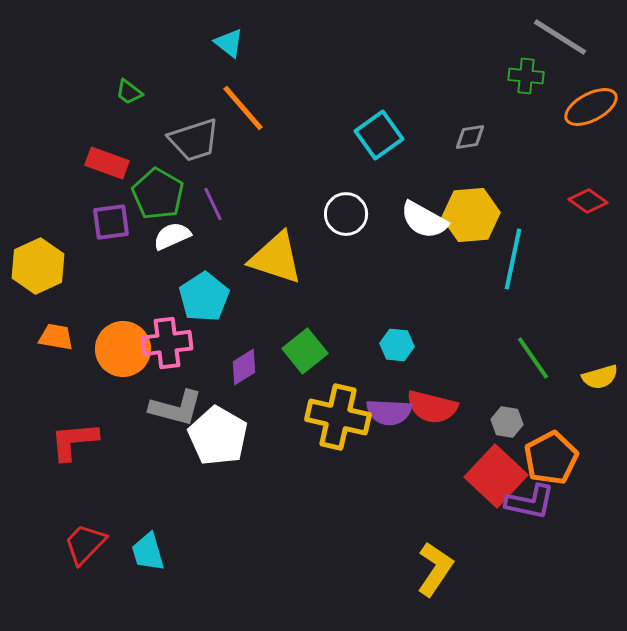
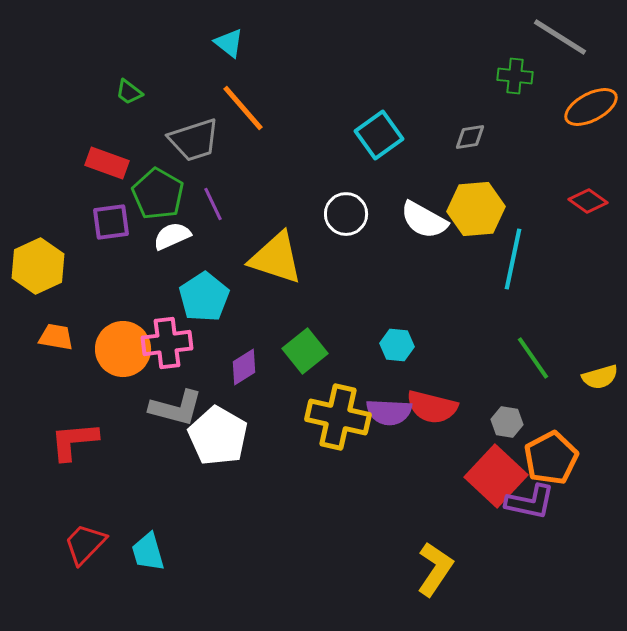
green cross at (526, 76): moved 11 px left
yellow hexagon at (471, 215): moved 5 px right, 6 px up
